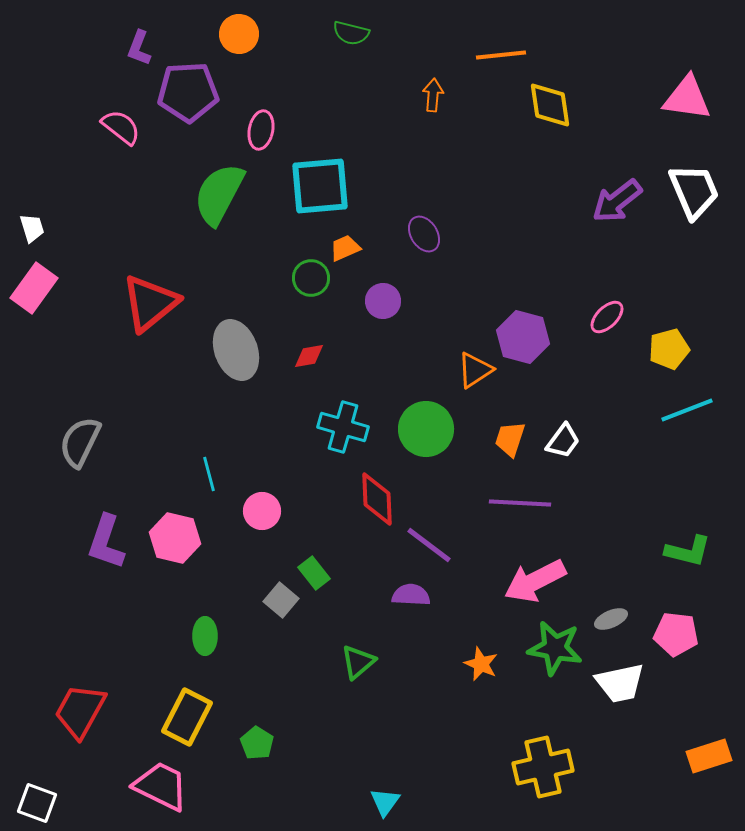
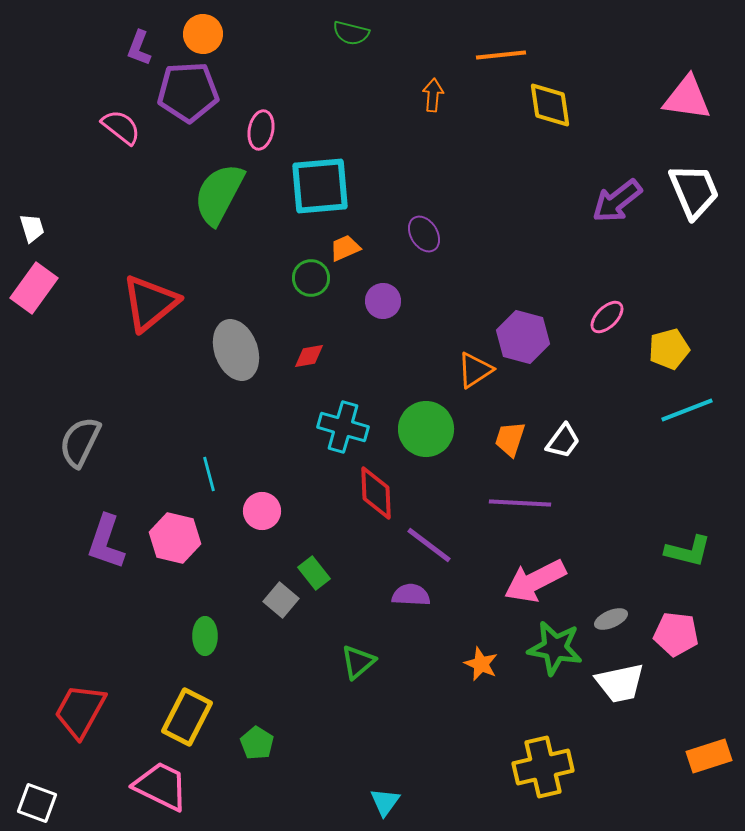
orange circle at (239, 34): moved 36 px left
red diamond at (377, 499): moved 1 px left, 6 px up
